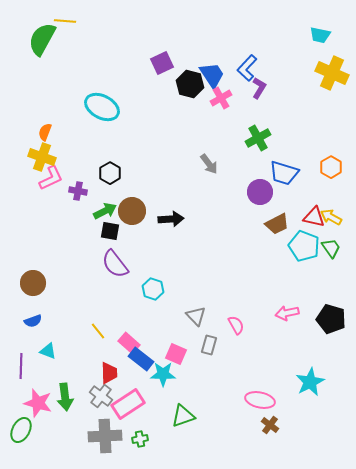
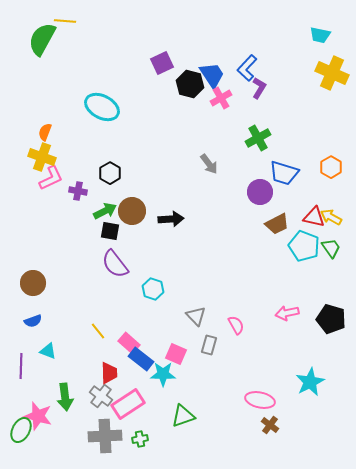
pink star at (38, 403): moved 13 px down
